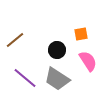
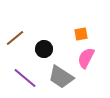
brown line: moved 2 px up
black circle: moved 13 px left, 1 px up
pink semicircle: moved 2 px left, 3 px up; rotated 120 degrees counterclockwise
gray trapezoid: moved 4 px right, 2 px up
